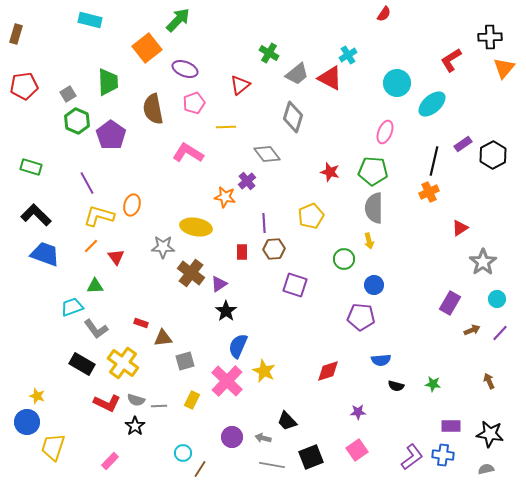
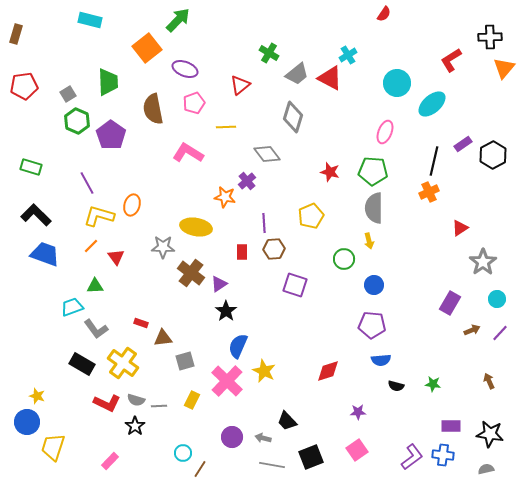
purple pentagon at (361, 317): moved 11 px right, 8 px down
